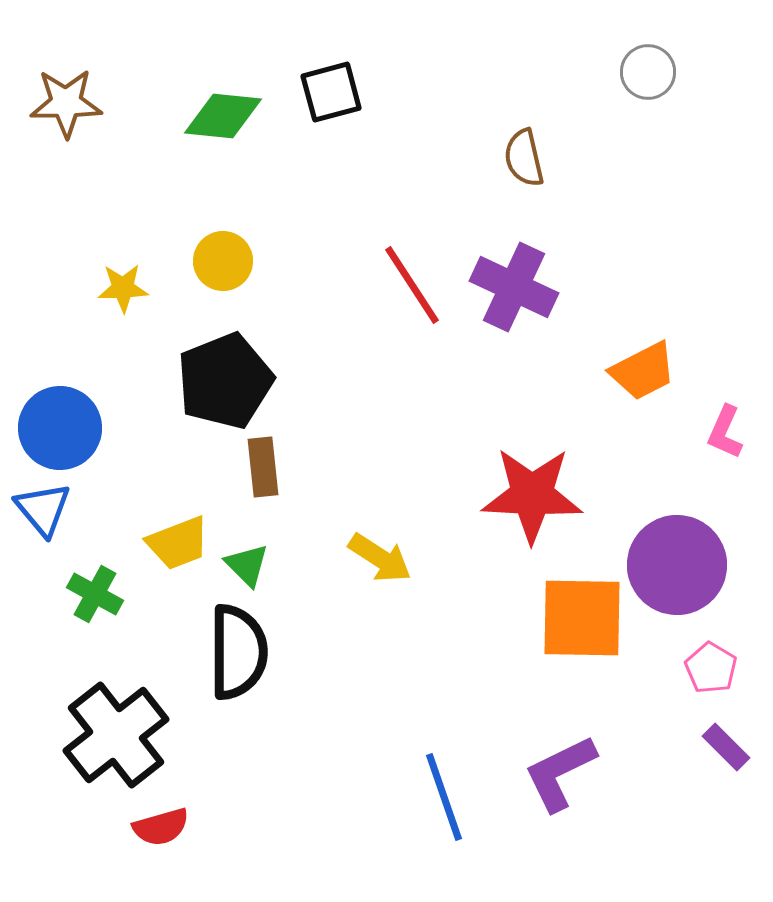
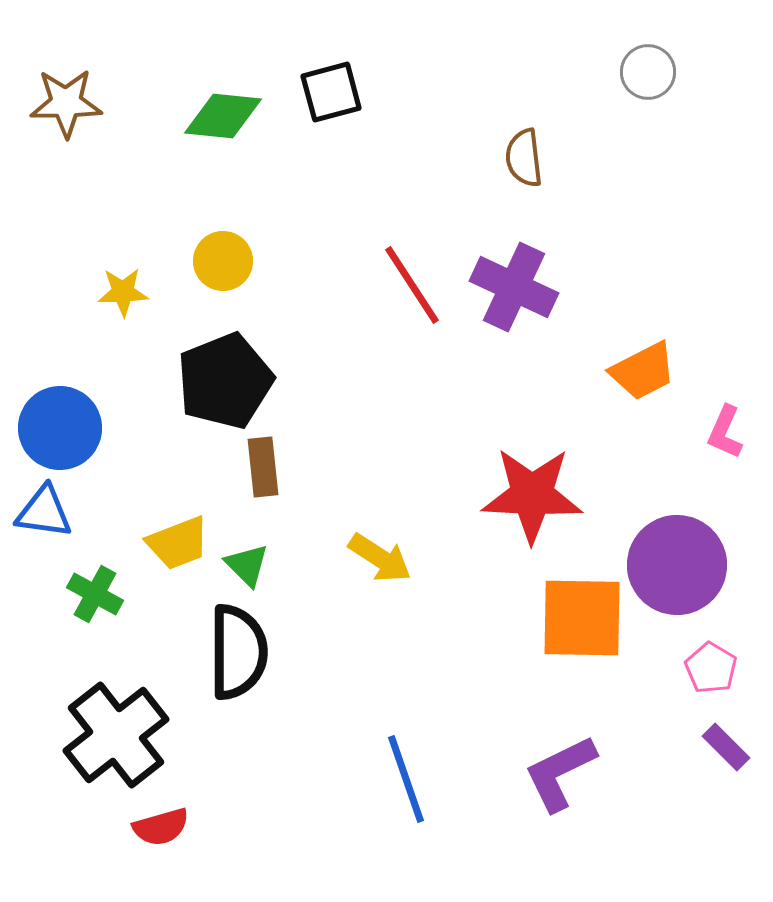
brown semicircle: rotated 6 degrees clockwise
yellow star: moved 4 px down
blue triangle: moved 1 px right, 3 px down; rotated 42 degrees counterclockwise
blue line: moved 38 px left, 18 px up
